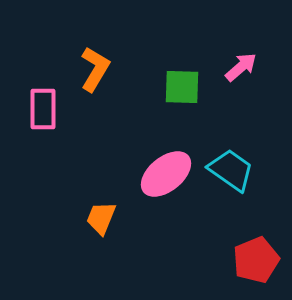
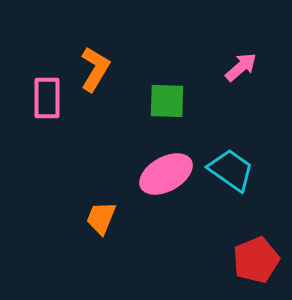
green square: moved 15 px left, 14 px down
pink rectangle: moved 4 px right, 11 px up
pink ellipse: rotated 10 degrees clockwise
